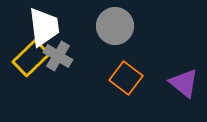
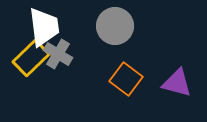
gray cross: moved 2 px up
orange square: moved 1 px down
purple triangle: moved 7 px left; rotated 24 degrees counterclockwise
